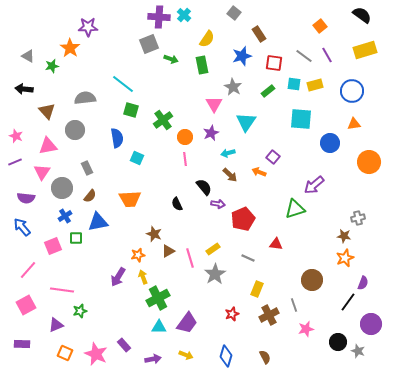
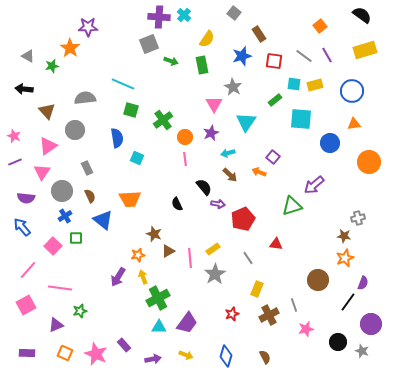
green arrow at (171, 59): moved 2 px down
red square at (274, 63): moved 2 px up
cyan line at (123, 84): rotated 15 degrees counterclockwise
green rectangle at (268, 91): moved 7 px right, 9 px down
pink star at (16, 136): moved 2 px left
pink triangle at (48, 146): rotated 24 degrees counterclockwise
gray circle at (62, 188): moved 3 px down
brown semicircle at (90, 196): rotated 64 degrees counterclockwise
green triangle at (295, 209): moved 3 px left, 3 px up
blue triangle at (98, 222): moved 5 px right, 2 px up; rotated 50 degrees clockwise
pink square at (53, 246): rotated 24 degrees counterclockwise
pink line at (190, 258): rotated 12 degrees clockwise
gray line at (248, 258): rotated 32 degrees clockwise
brown circle at (312, 280): moved 6 px right
pink line at (62, 290): moved 2 px left, 2 px up
purple rectangle at (22, 344): moved 5 px right, 9 px down
gray star at (358, 351): moved 4 px right
